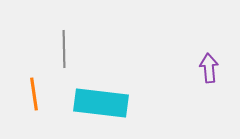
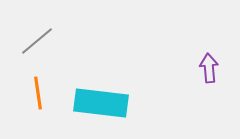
gray line: moved 27 px left, 8 px up; rotated 51 degrees clockwise
orange line: moved 4 px right, 1 px up
